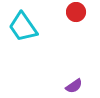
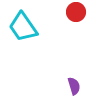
purple semicircle: rotated 72 degrees counterclockwise
